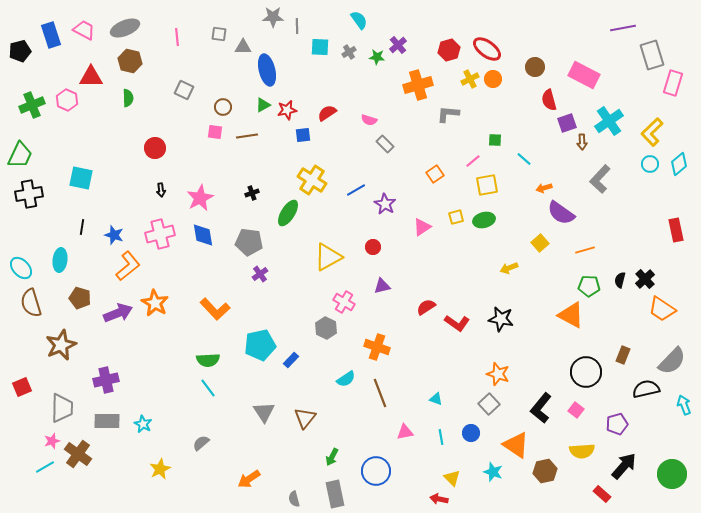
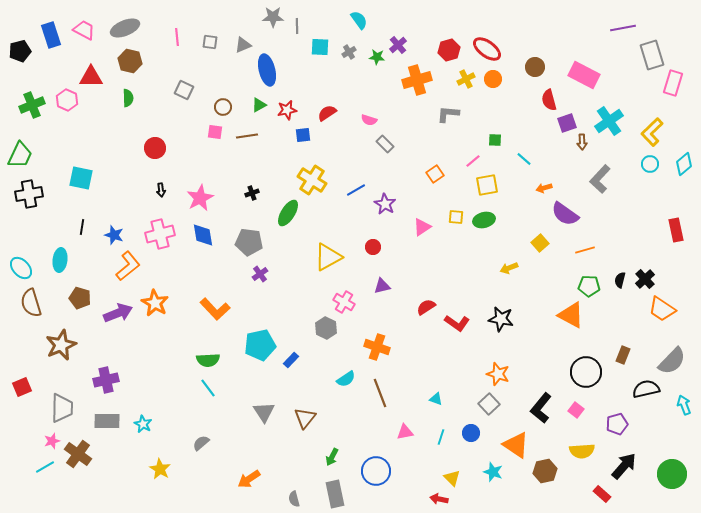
gray square at (219, 34): moved 9 px left, 8 px down
gray triangle at (243, 47): moved 2 px up; rotated 24 degrees counterclockwise
yellow cross at (470, 79): moved 4 px left
orange cross at (418, 85): moved 1 px left, 5 px up
green triangle at (263, 105): moved 4 px left
cyan diamond at (679, 164): moved 5 px right
purple semicircle at (561, 213): moved 4 px right, 1 px down
yellow square at (456, 217): rotated 21 degrees clockwise
cyan line at (441, 437): rotated 28 degrees clockwise
yellow star at (160, 469): rotated 15 degrees counterclockwise
